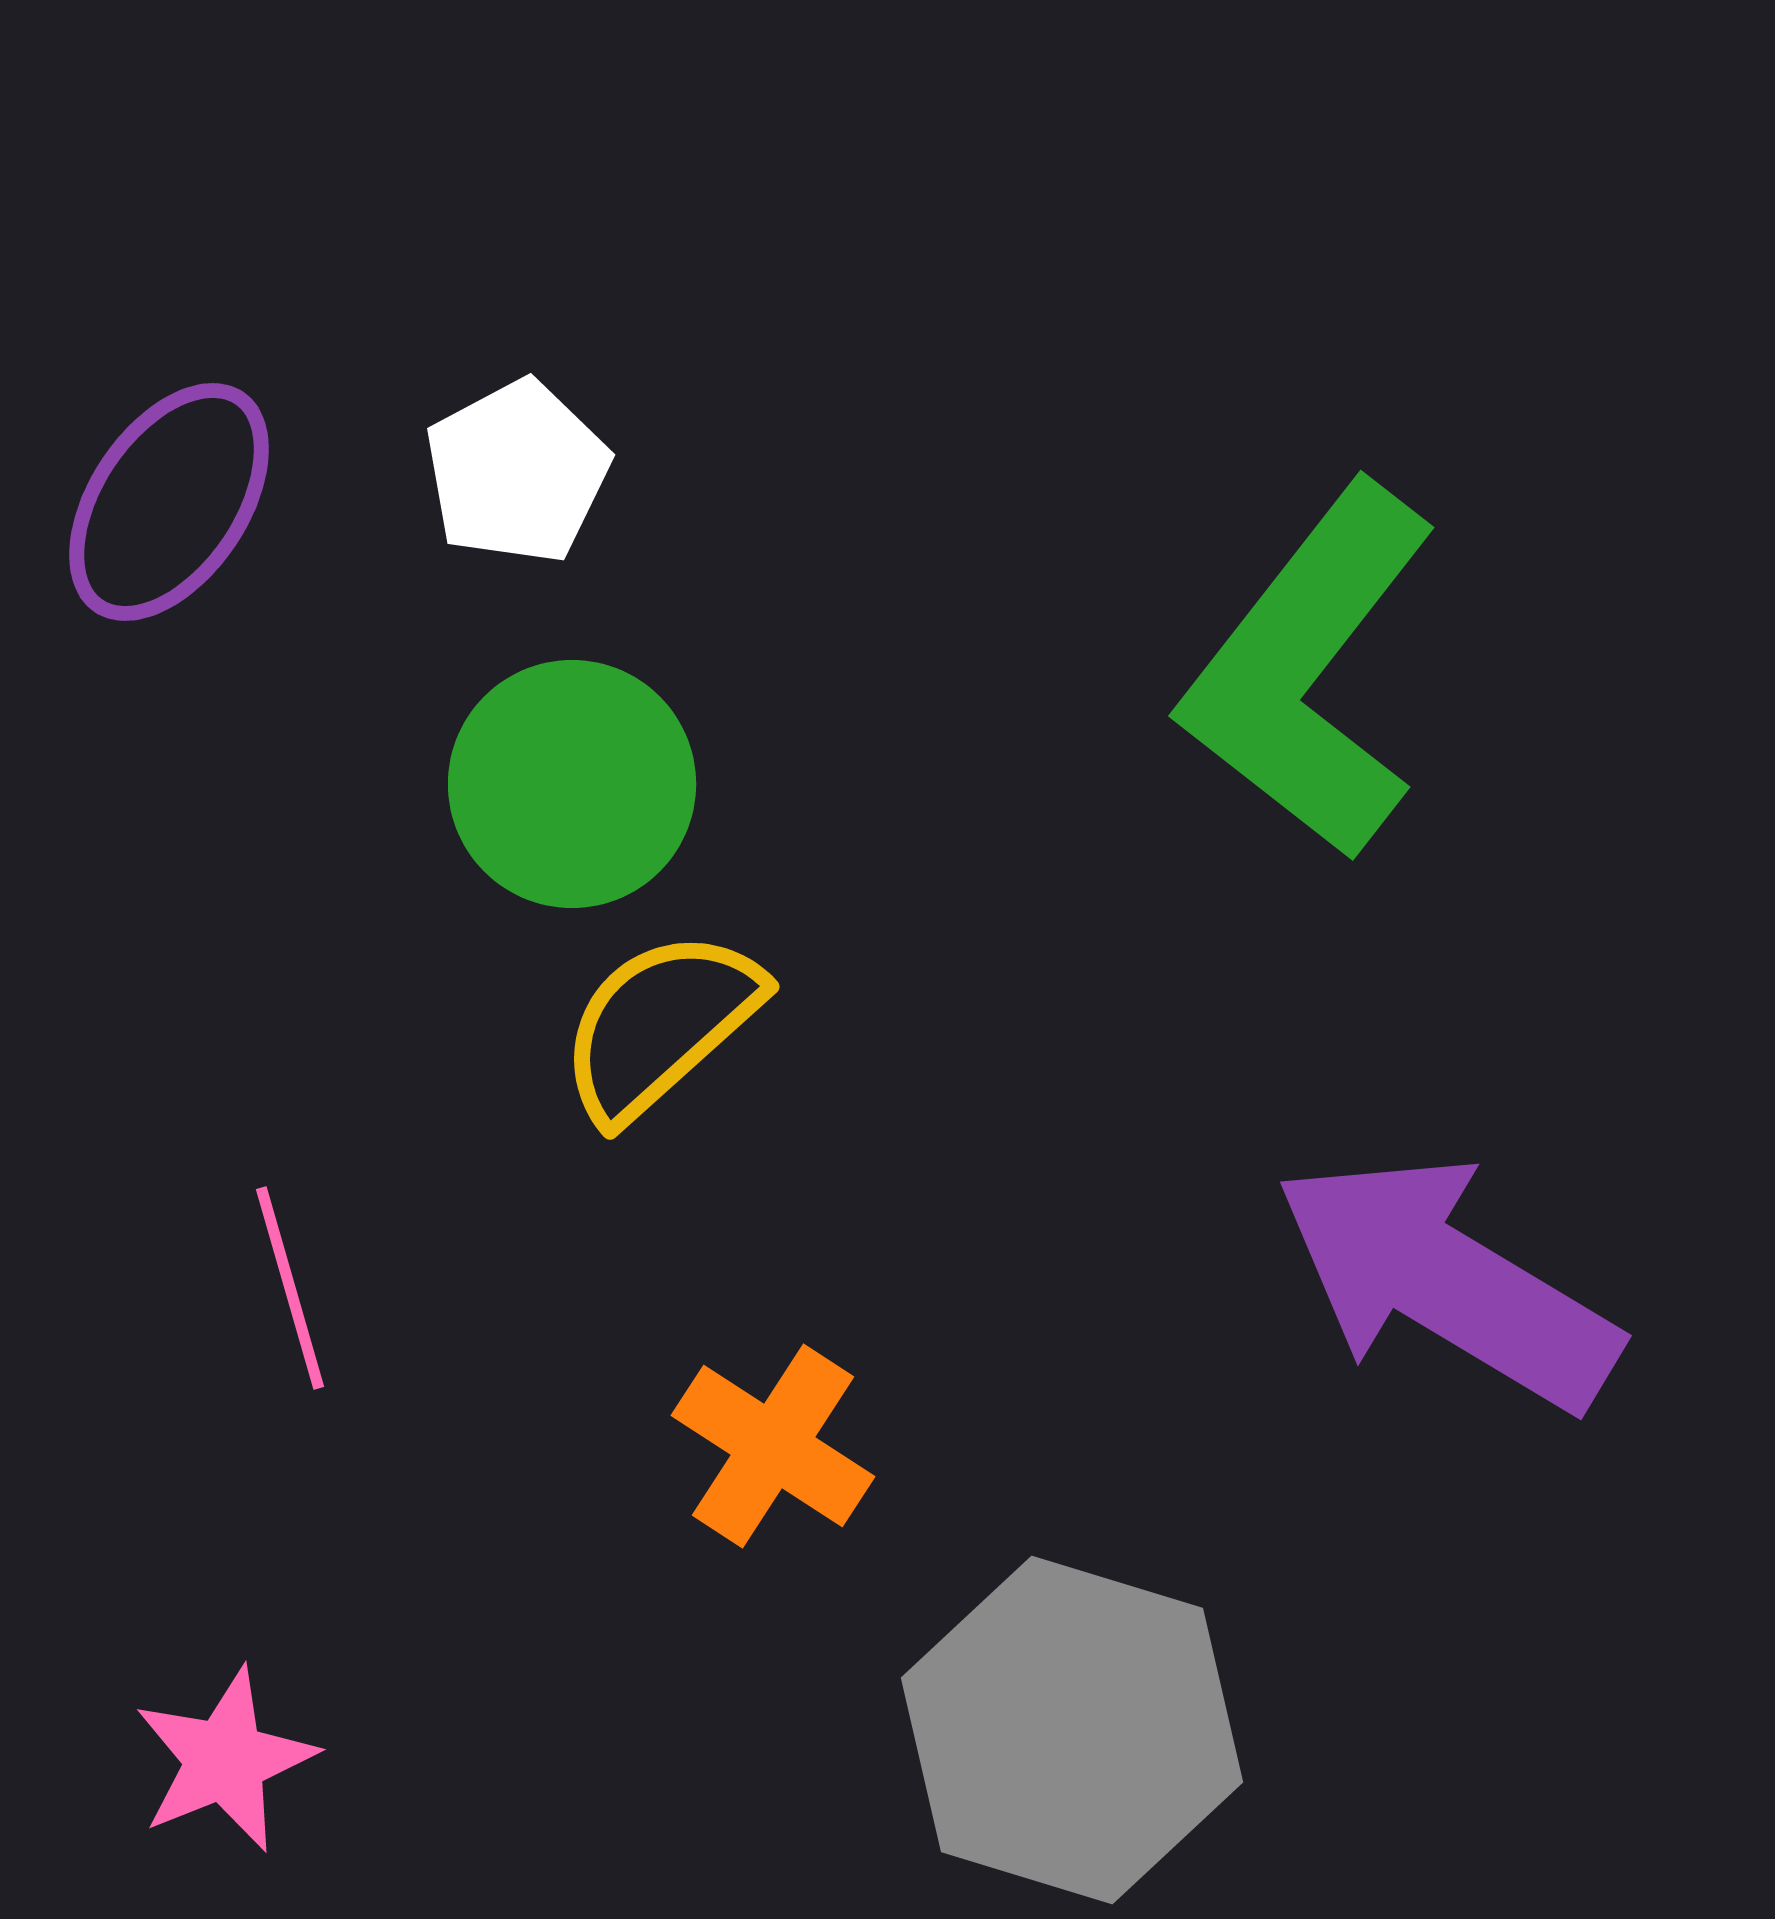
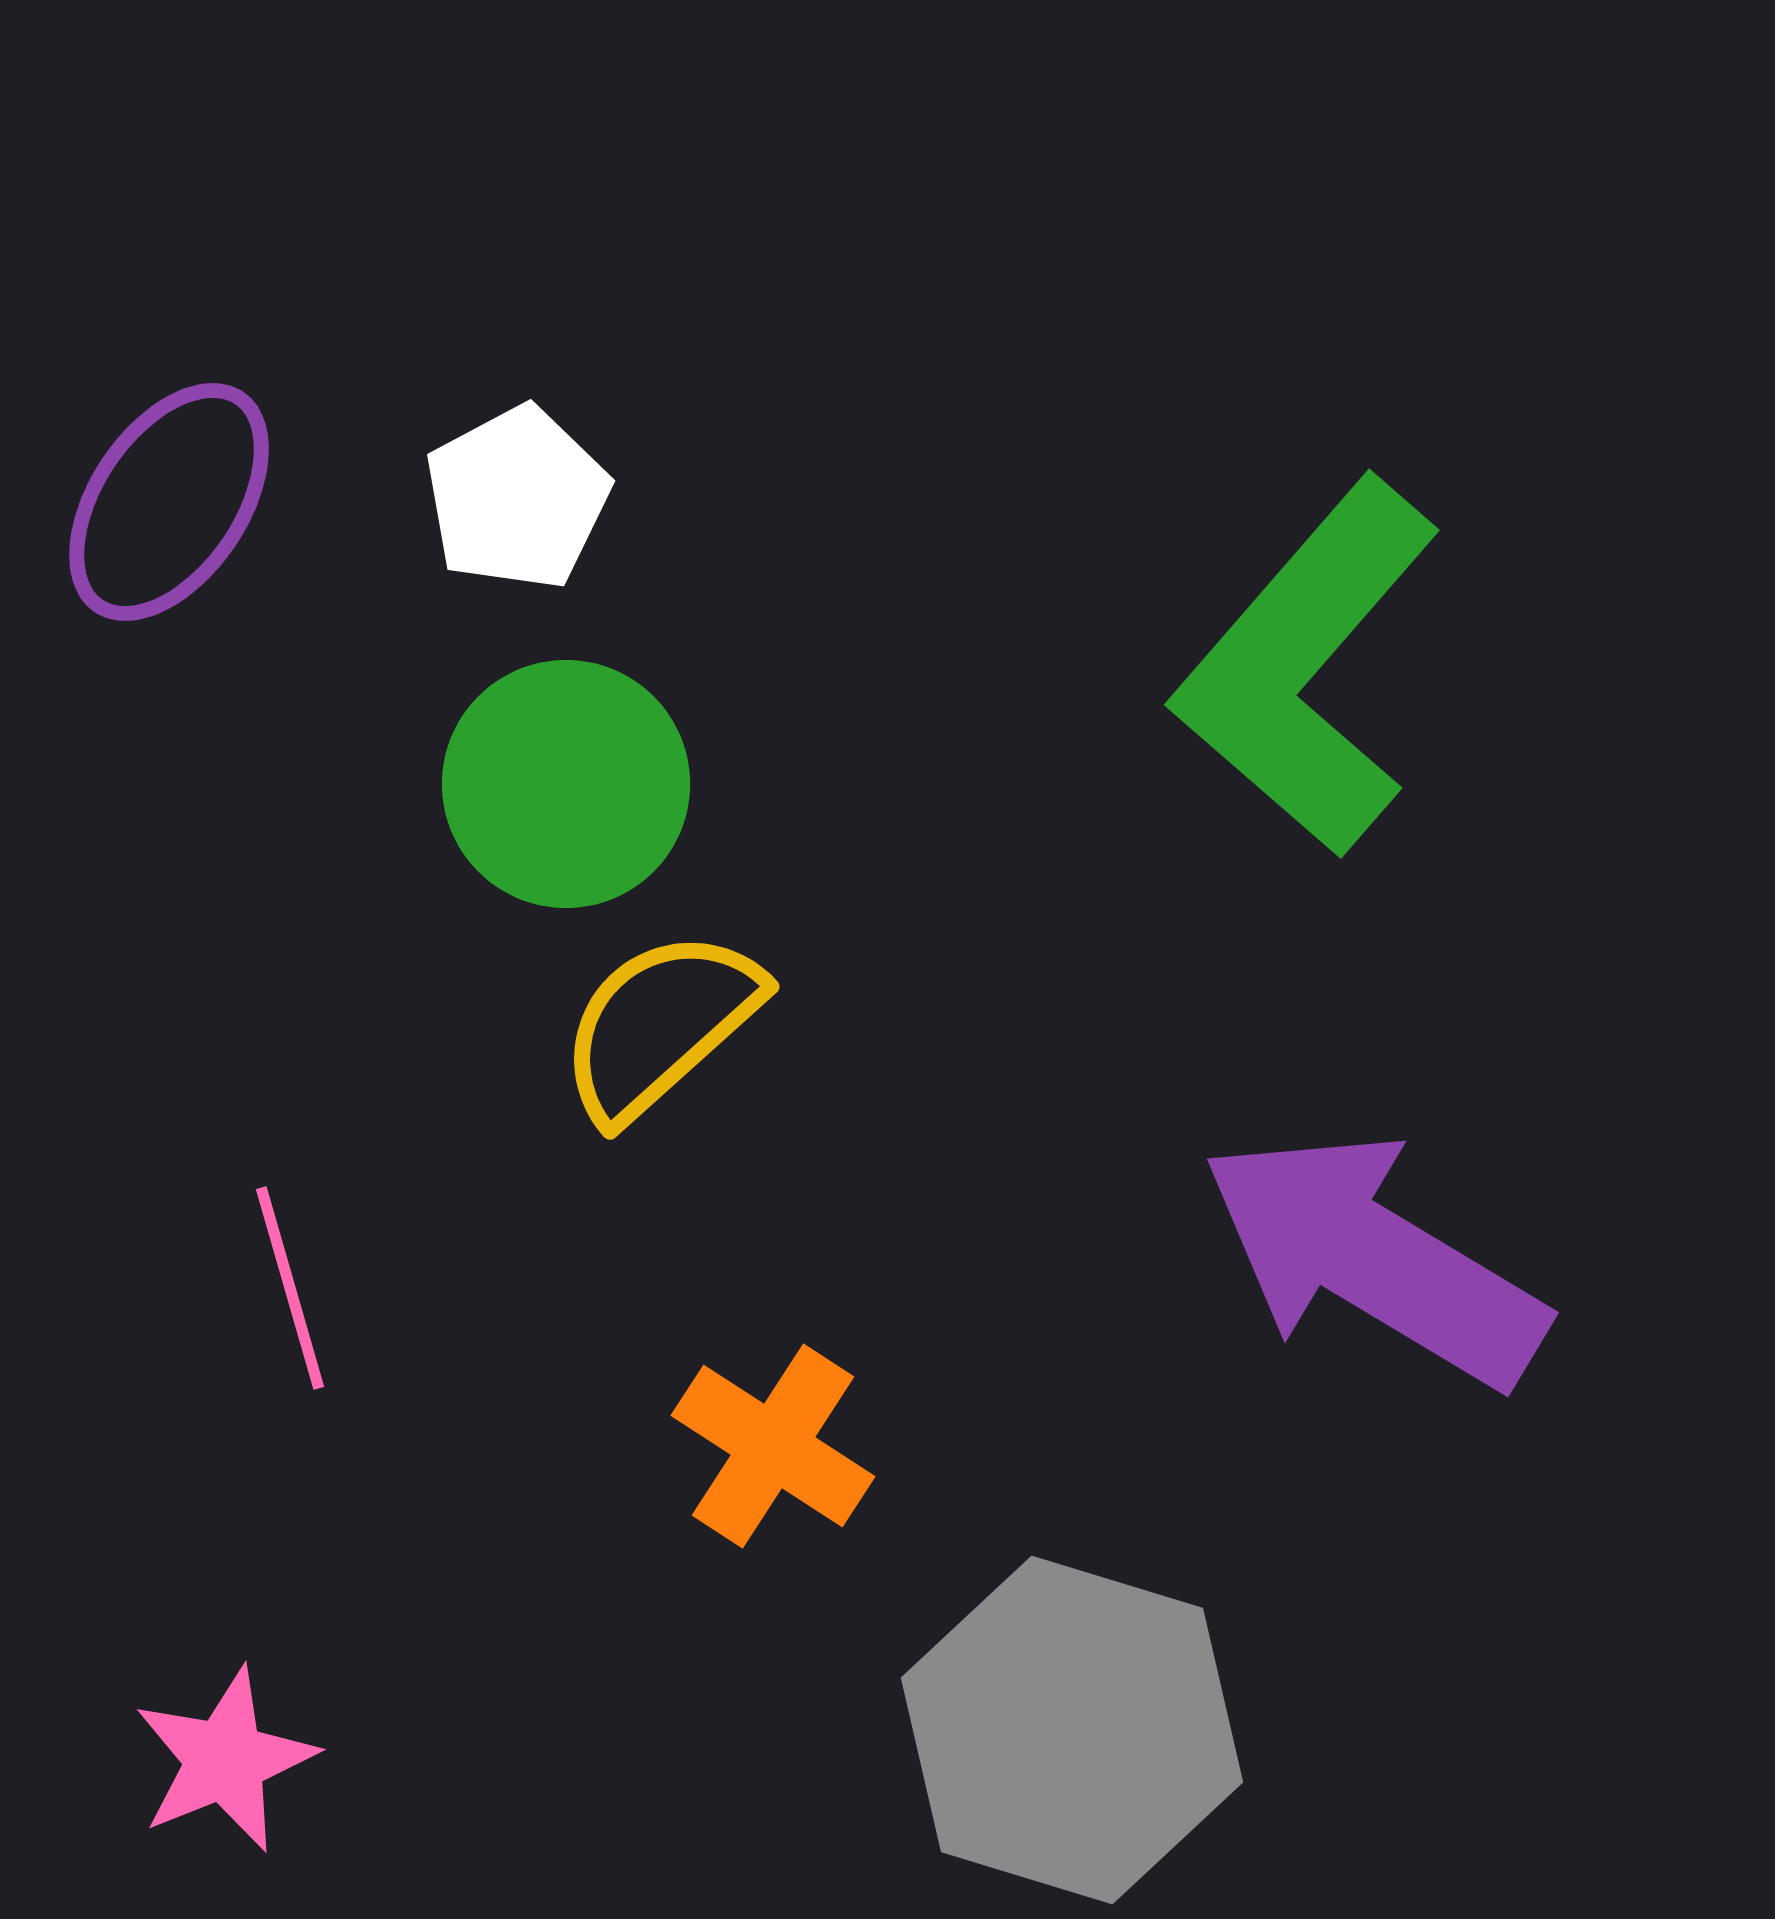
white pentagon: moved 26 px down
green L-shape: moved 2 px left, 4 px up; rotated 3 degrees clockwise
green circle: moved 6 px left
purple arrow: moved 73 px left, 23 px up
